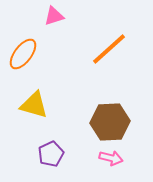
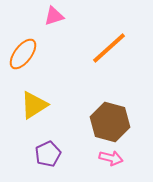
orange line: moved 1 px up
yellow triangle: rotated 48 degrees counterclockwise
brown hexagon: rotated 18 degrees clockwise
purple pentagon: moved 3 px left
